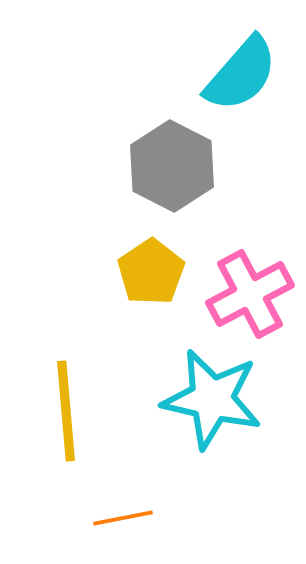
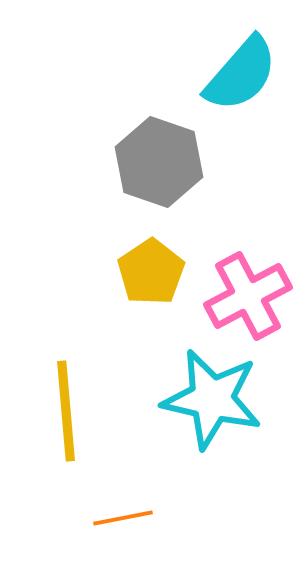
gray hexagon: moved 13 px left, 4 px up; rotated 8 degrees counterclockwise
pink cross: moved 2 px left, 2 px down
